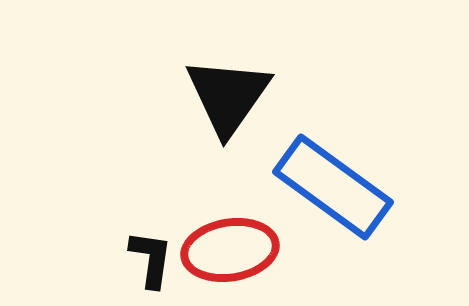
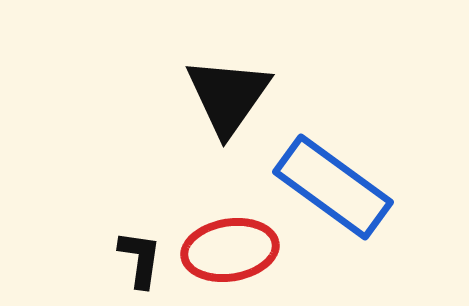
black L-shape: moved 11 px left
